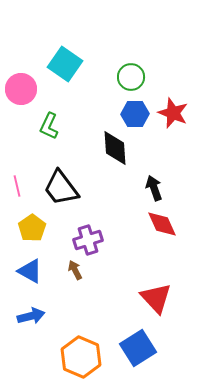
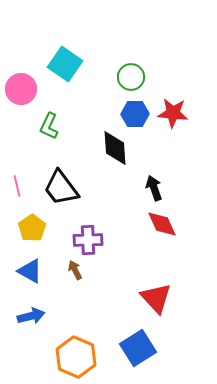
red star: rotated 16 degrees counterclockwise
purple cross: rotated 16 degrees clockwise
orange hexagon: moved 5 px left
